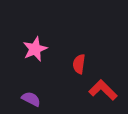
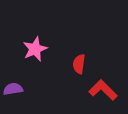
purple semicircle: moved 18 px left, 10 px up; rotated 36 degrees counterclockwise
